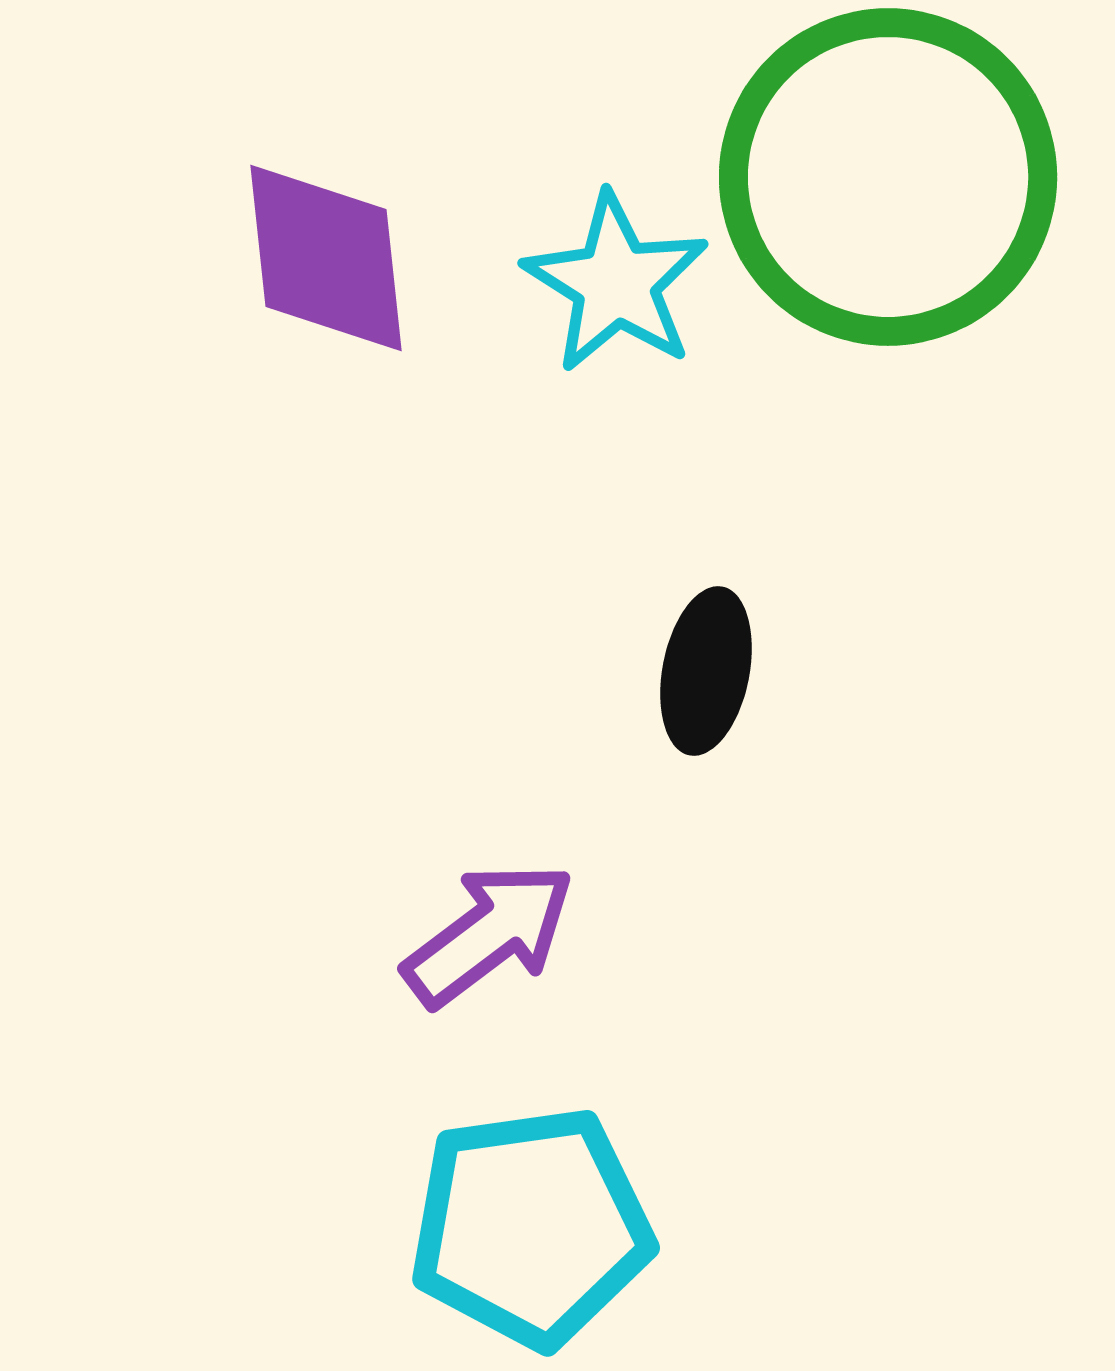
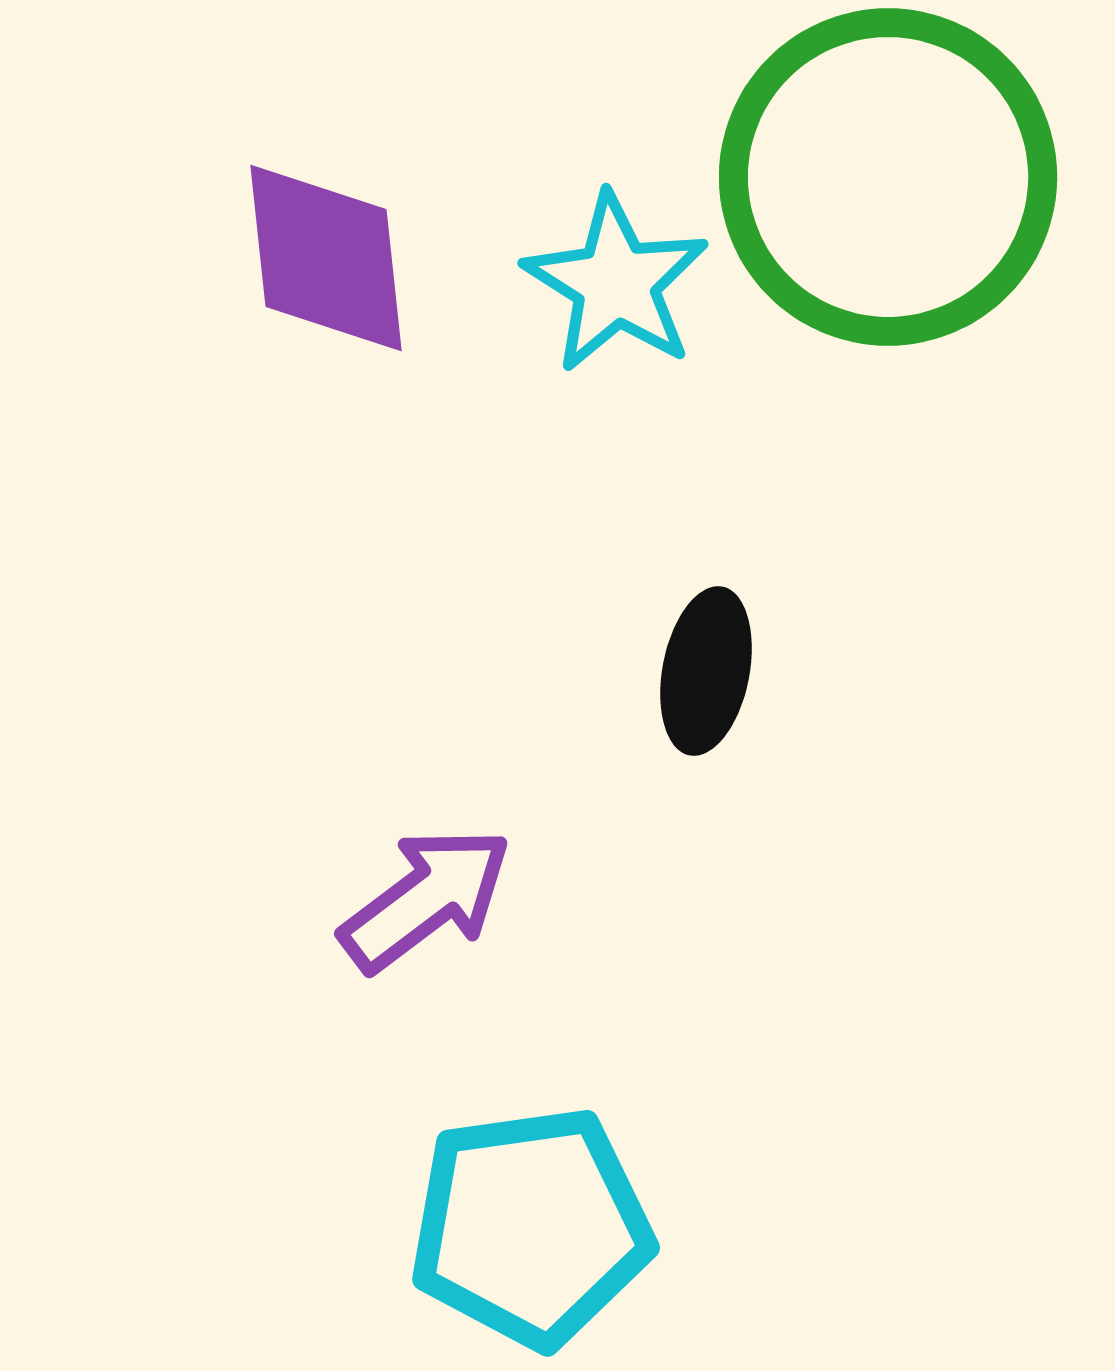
purple arrow: moved 63 px left, 35 px up
